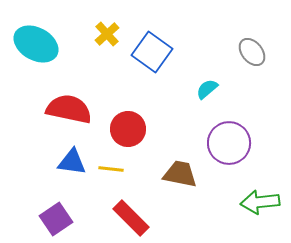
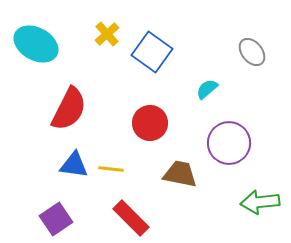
red semicircle: rotated 105 degrees clockwise
red circle: moved 22 px right, 6 px up
blue triangle: moved 2 px right, 3 px down
